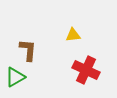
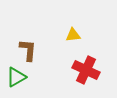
green triangle: moved 1 px right
